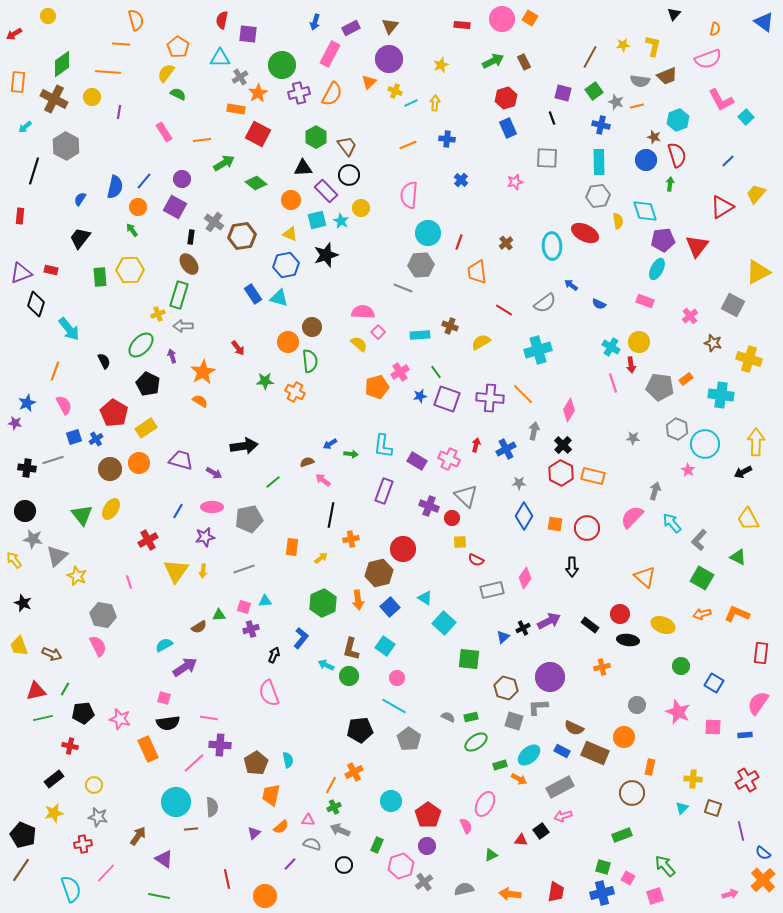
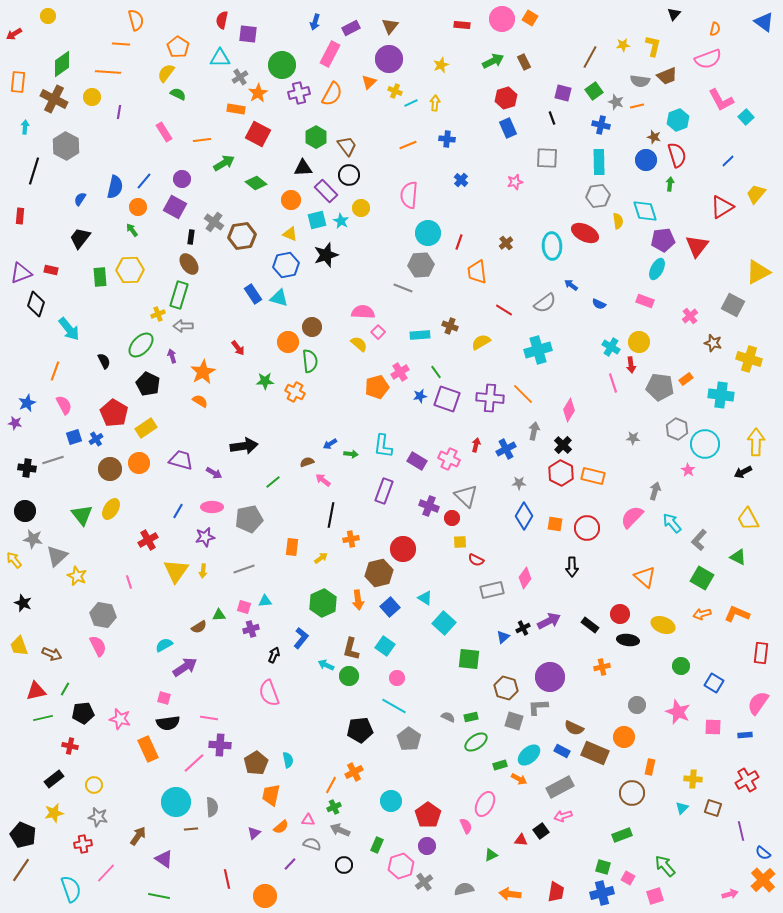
cyan arrow at (25, 127): rotated 136 degrees clockwise
